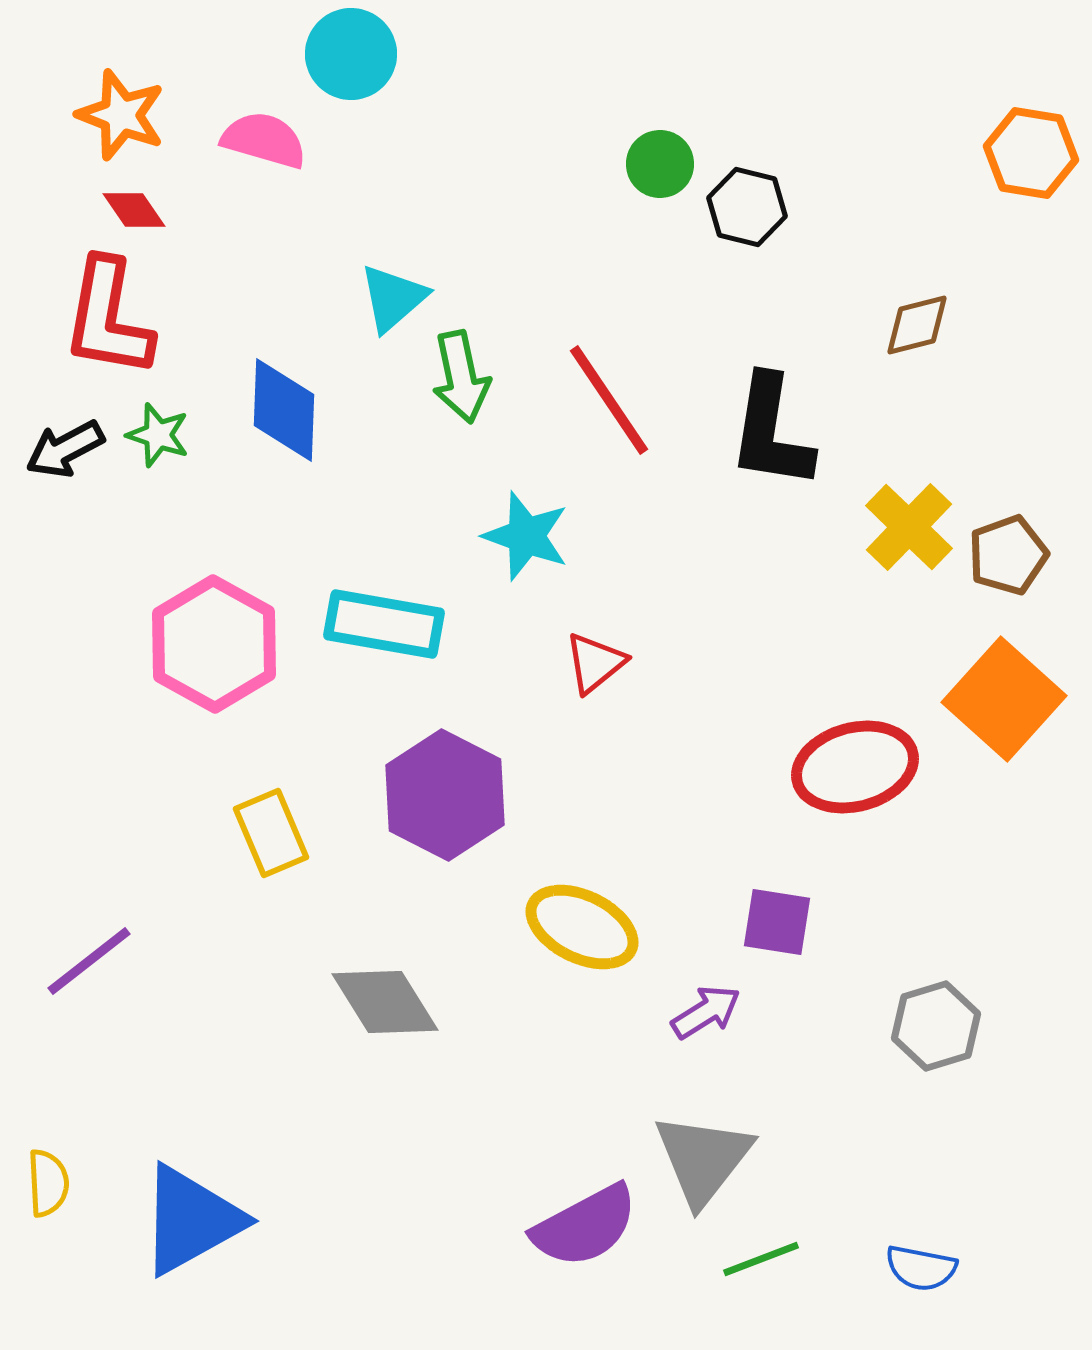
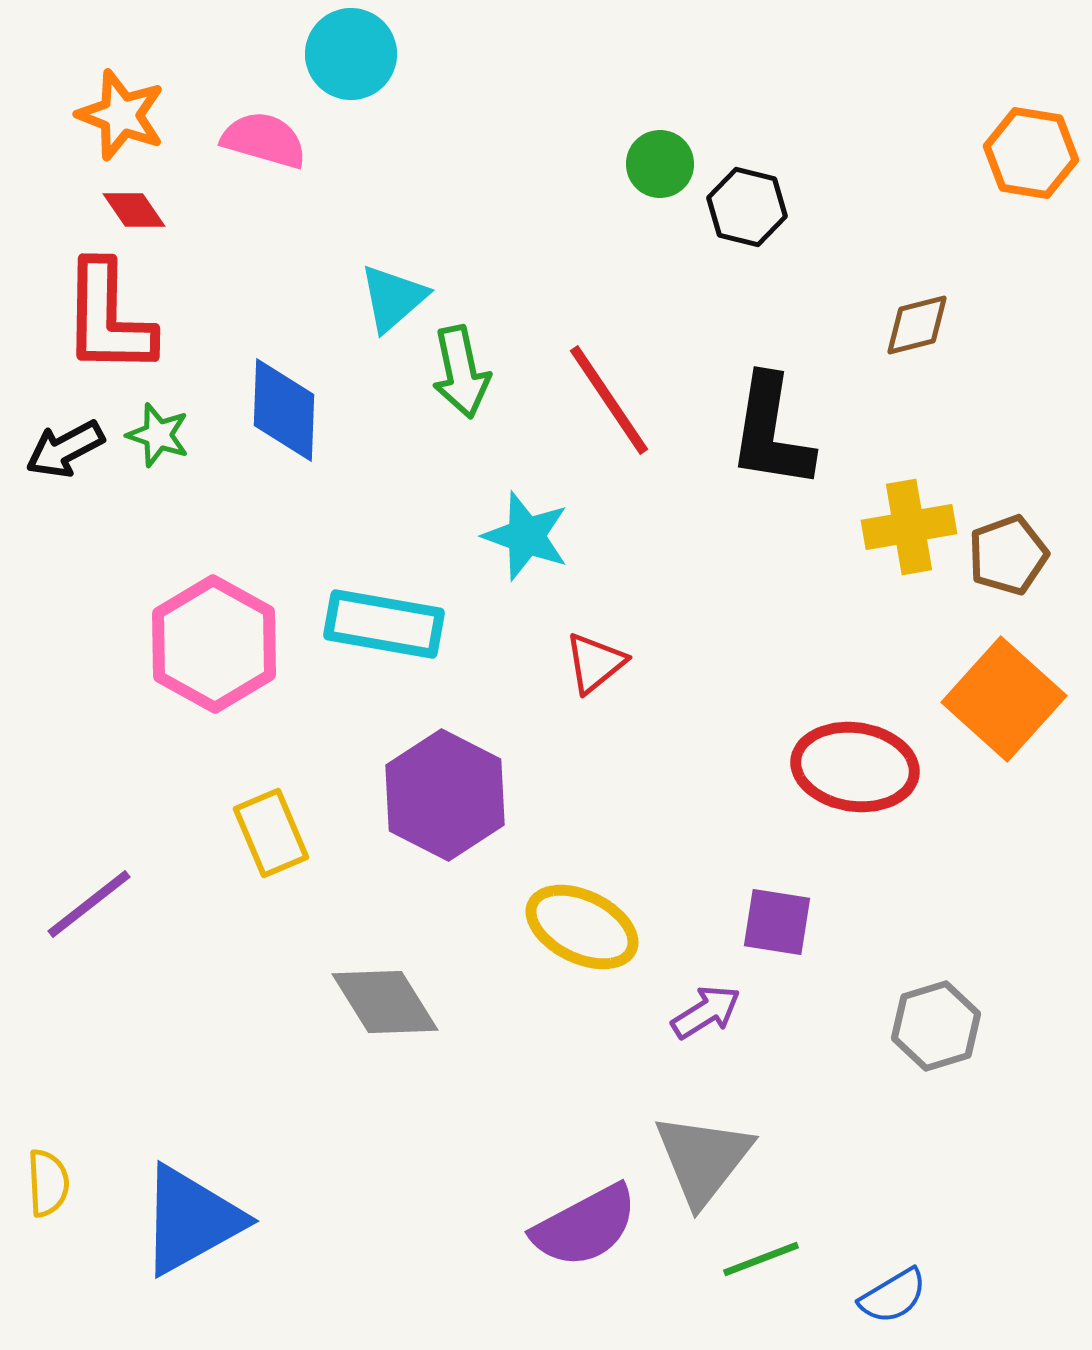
red L-shape: rotated 9 degrees counterclockwise
green arrow: moved 5 px up
yellow cross: rotated 36 degrees clockwise
red ellipse: rotated 23 degrees clockwise
purple line: moved 57 px up
blue semicircle: moved 28 px left, 28 px down; rotated 42 degrees counterclockwise
